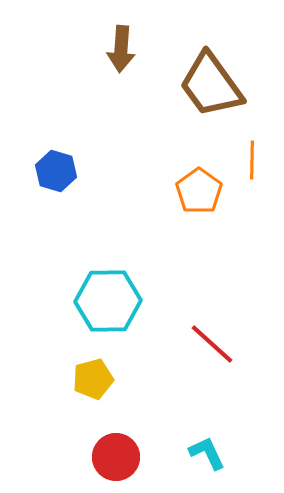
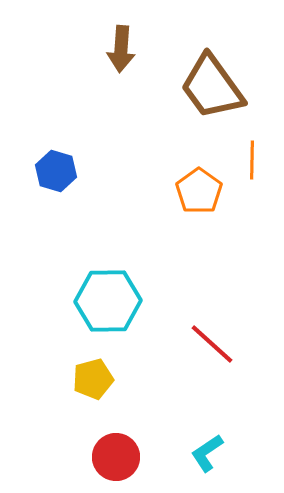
brown trapezoid: moved 1 px right, 2 px down
cyan L-shape: rotated 99 degrees counterclockwise
